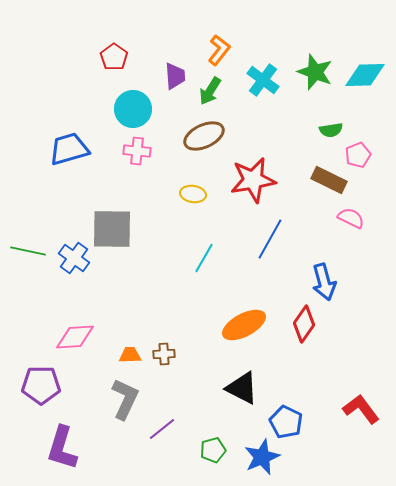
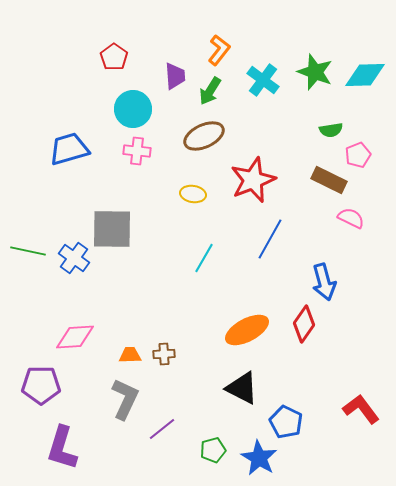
red star: rotated 12 degrees counterclockwise
orange ellipse: moved 3 px right, 5 px down
blue star: moved 3 px left, 1 px down; rotated 18 degrees counterclockwise
